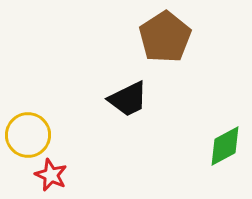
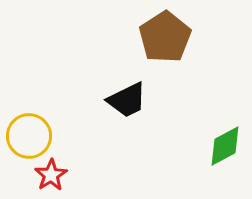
black trapezoid: moved 1 px left, 1 px down
yellow circle: moved 1 px right, 1 px down
red star: rotated 16 degrees clockwise
